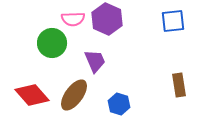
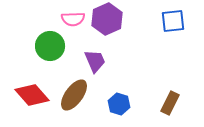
purple hexagon: rotated 12 degrees clockwise
green circle: moved 2 px left, 3 px down
brown rectangle: moved 9 px left, 18 px down; rotated 35 degrees clockwise
